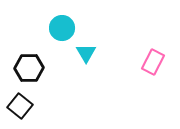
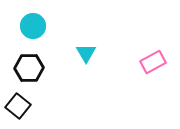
cyan circle: moved 29 px left, 2 px up
pink rectangle: rotated 35 degrees clockwise
black square: moved 2 px left
